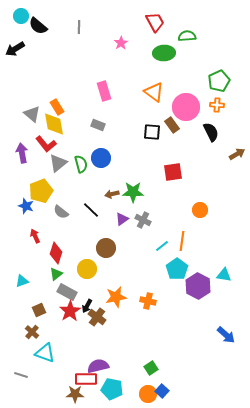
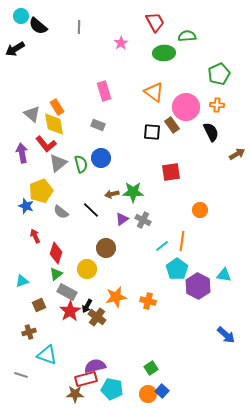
green pentagon at (219, 81): moved 7 px up
red square at (173, 172): moved 2 px left
brown square at (39, 310): moved 5 px up
brown cross at (32, 332): moved 3 px left; rotated 32 degrees clockwise
cyan triangle at (45, 353): moved 2 px right, 2 px down
purple semicircle at (98, 366): moved 3 px left
red rectangle at (86, 379): rotated 15 degrees counterclockwise
